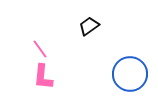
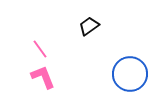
pink L-shape: rotated 152 degrees clockwise
